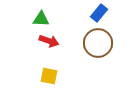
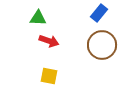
green triangle: moved 3 px left, 1 px up
brown circle: moved 4 px right, 2 px down
